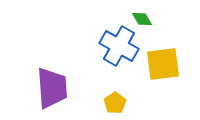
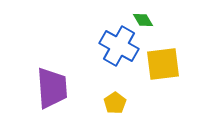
green diamond: moved 1 px right, 1 px down
